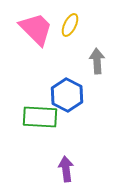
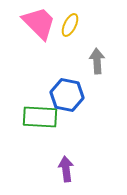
pink trapezoid: moved 3 px right, 6 px up
blue hexagon: rotated 16 degrees counterclockwise
